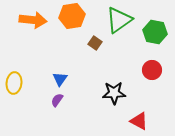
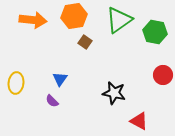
orange hexagon: moved 2 px right
brown square: moved 10 px left, 1 px up
red circle: moved 11 px right, 5 px down
yellow ellipse: moved 2 px right
black star: rotated 15 degrees clockwise
purple semicircle: moved 5 px left, 1 px down; rotated 80 degrees counterclockwise
